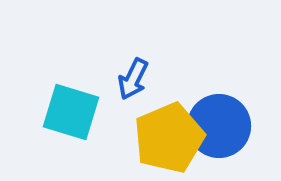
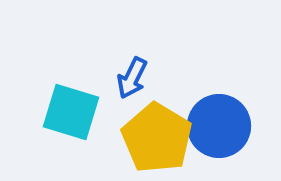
blue arrow: moved 1 px left, 1 px up
yellow pentagon: moved 12 px left; rotated 18 degrees counterclockwise
